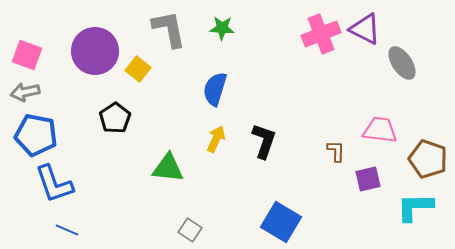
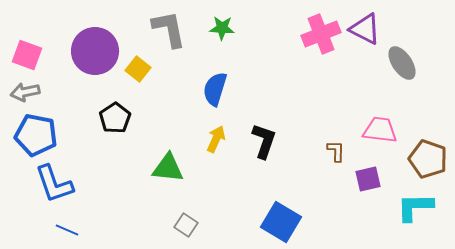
gray square: moved 4 px left, 5 px up
